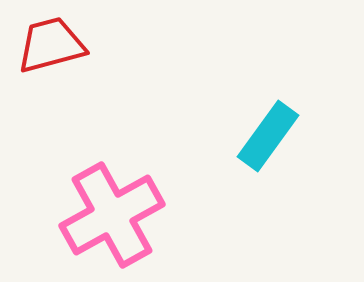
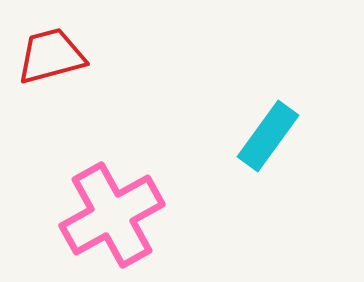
red trapezoid: moved 11 px down
